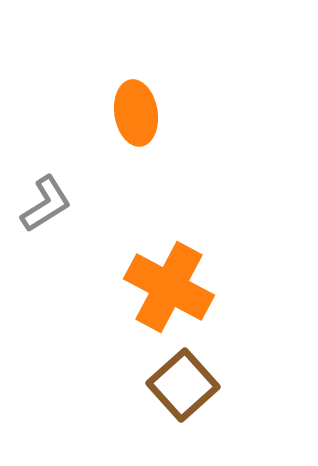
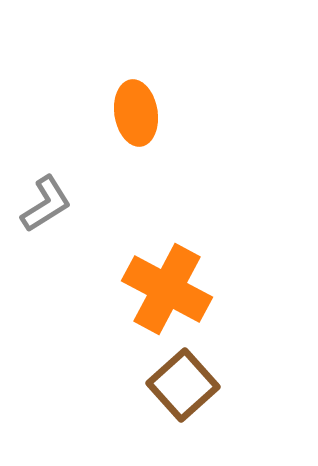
orange cross: moved 2 px left, 2 px down
